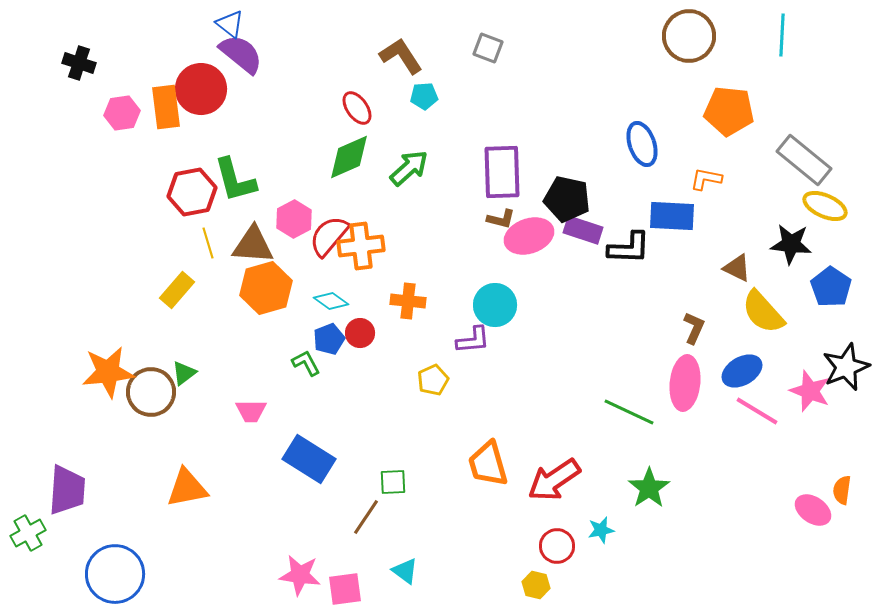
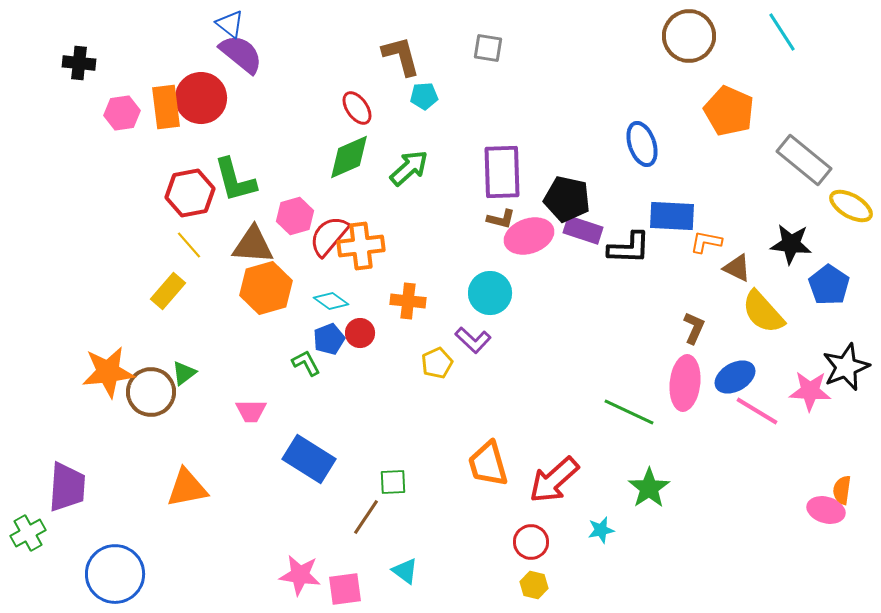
cyan line at (782, 35): moved 3 px up; rotated 36 degrees counterclockwise
gray square at (488, 48): rotated 12 degrees counterclockwise
brown L-shape at (401, 56): rotated 18 degrees clockwise
black cross at (79, 63): rotated 12 degrees counterclockwise
red circle at (201, 89): moved 9 px down
orange pentagon at (729, 111): rotated 18 degrees clockwise
orange L-shape at (706, 179): moved 63 px down
red hexagon at (192, 192): moved 2 px left, 1 px down
yellow ellipse at (825, 206): moved 26 px right; rotated 6 degrees clockwise
pink hexagon at (294, 219): moved 1 px right, 3 px up; rotated 12 degrees clockwise
yellow line at (208, 243): moved 19 px left, 2 px down; rotated 24 degrees counterclockwise
blue pentagon at (831, 287): moved 2 px left, 2 px up
yellow rectangle at (177, 290): moved 9 px left, 1 px down
cyan circle at (495, 305): moved 5 px left, 12 px up
purple L-shape at (473, 340): rotated 48 degrees clockwise
blue ellipse at (742, 371): moved 7 px left, 6 px down
yellow pentagon at (433, 380): moved 4 px right, 17 px up
pink star at (810, 391): rotated 18 degrees counterclockwise
red arrow at (554, 480): rotated 8 degrees counterclockwise
purple trapezoid at (67, 490): moved 3 px up
pink ellipse at (813, 510): moved 13 px right; rotated 18 degrees counterclockwise
red circle at (557, 546): moved 26 px left, 4 px up
yellow hexagon at (536, 585): moved 2 px left
